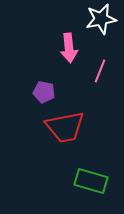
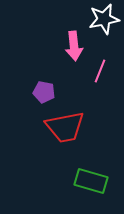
white star: moved 3 px right
pink arrow: moved 5 px right, 2 px up
